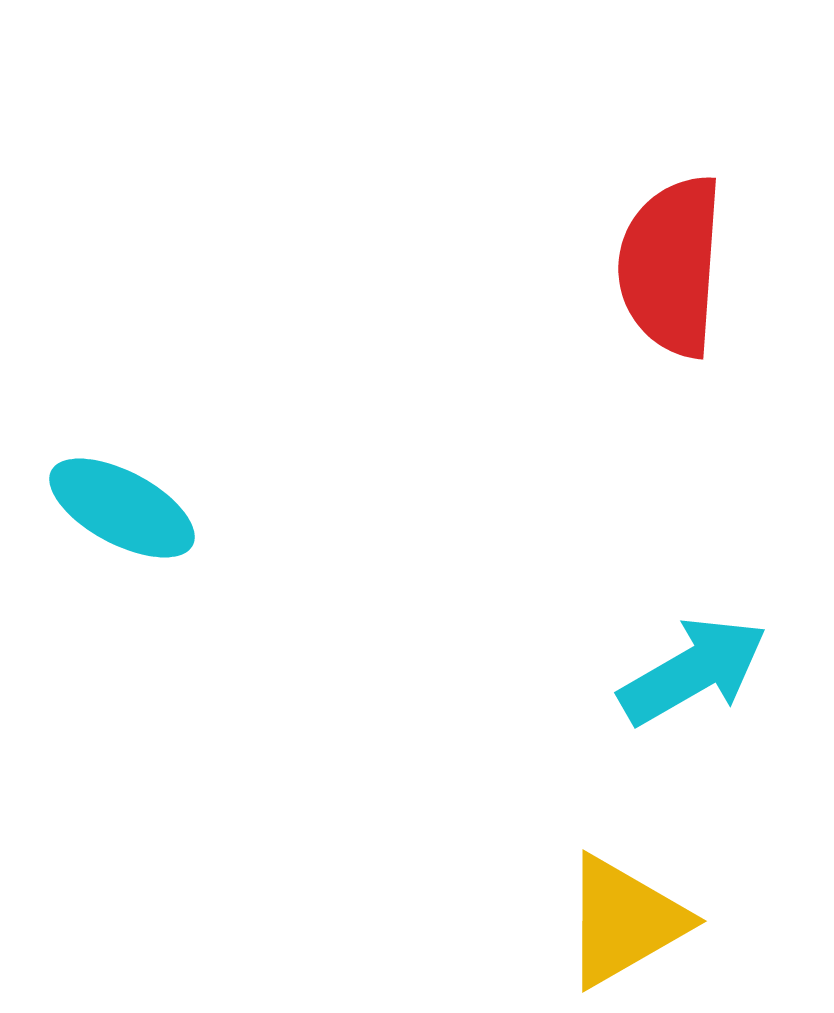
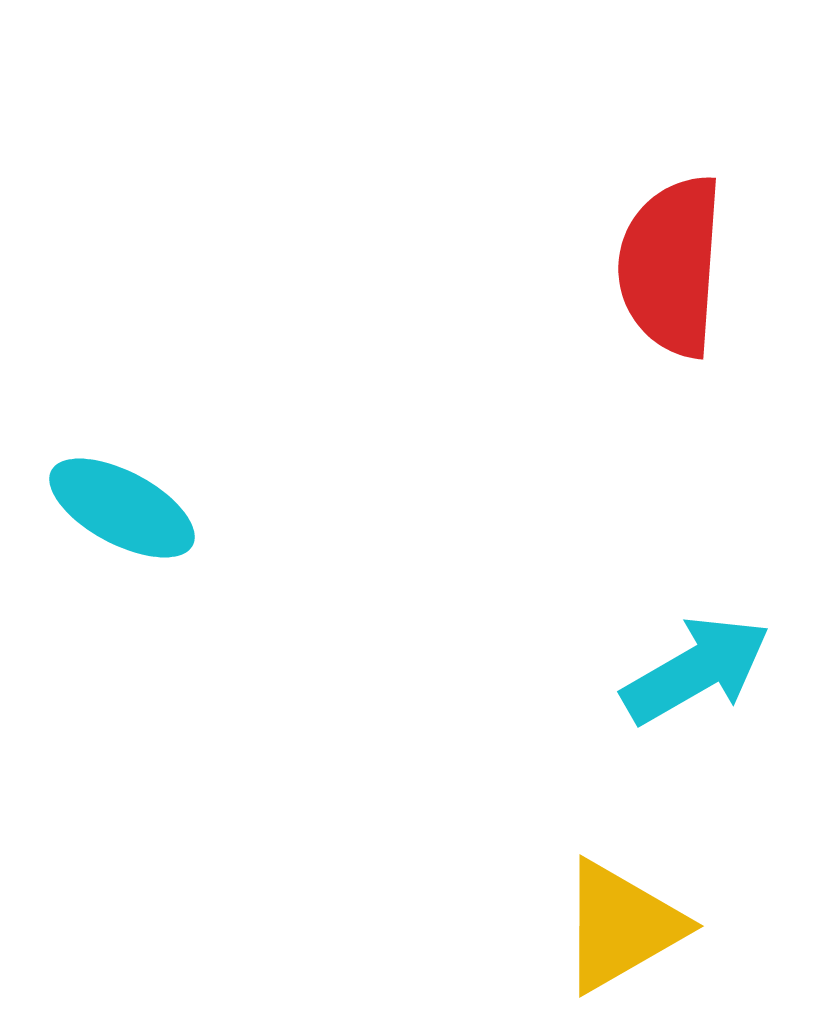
cyan arrow: moved 3 px right, 1 px up
yellow triangle: moved 3 px left, 5 px down
